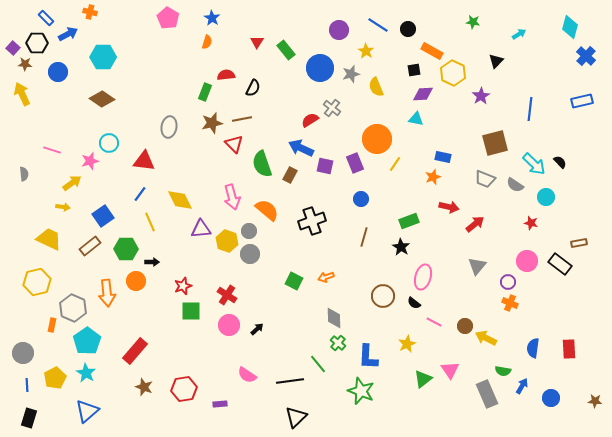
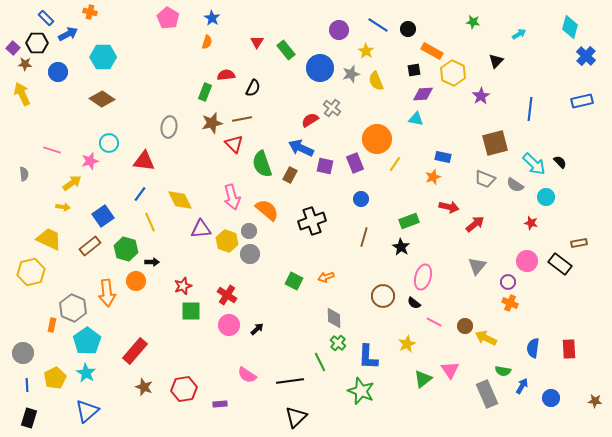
yellow semicircle at (376, 87): moved 6 px up
green hexagon at (126, 249): rotated 15 degrees clockwise
yellow hexagon at (37, 282): moved 6 px left, 10 px up
green line at (318, 364): moved 2 px right, 2 px up; rotated 12 degrees clockwise
